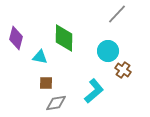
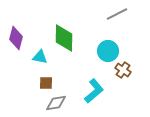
gray line: rotated 20 degrees clockwise
